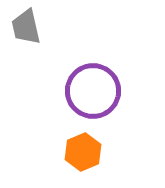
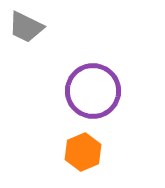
gray trapezoid: rotated 51 degrees counterclockwise
